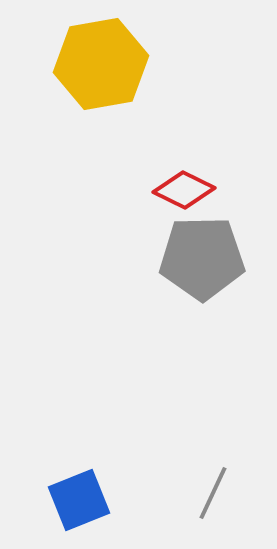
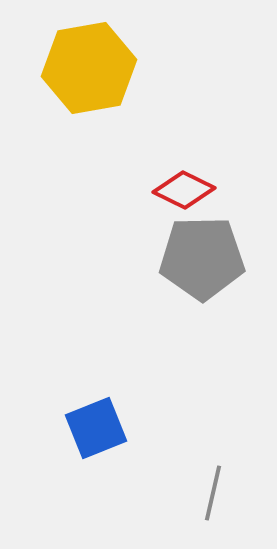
yellow hexagon: moved 12 px left, 4 px down
gray line: rotated 12 degrees counterclockwise
blue square: moved 17 px right, 72 px up
